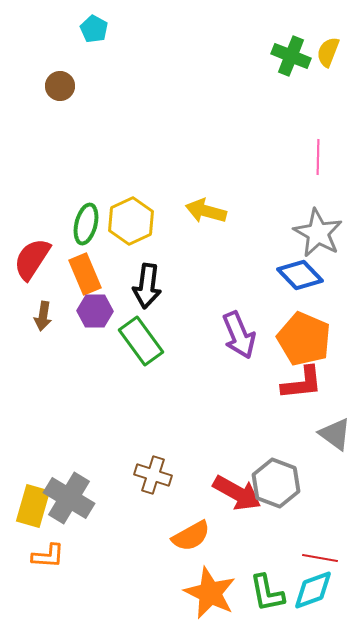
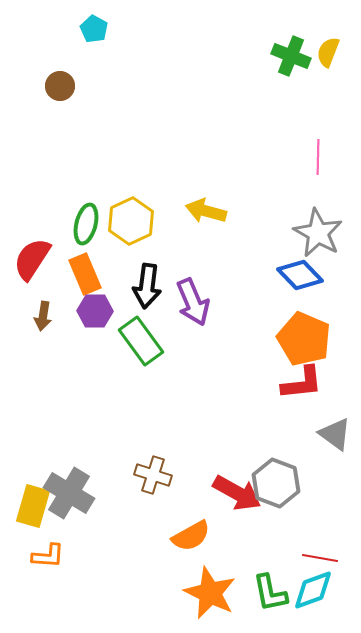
purple arrow: moved 46 px left, 33 px up
gray cross: moved 5 px up
green L-shape: moved 3 px right
